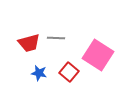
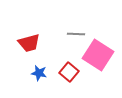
gray line: moved 20 px right, 4 px up
